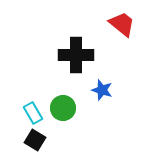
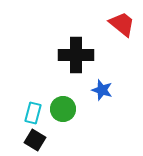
green circle: moved 1 px down
cyan rectangle: rotated 45 degrees clockwise
